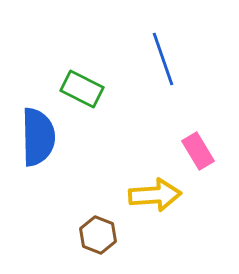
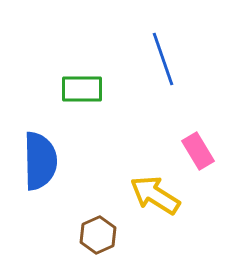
green rectangle: rotated 27 degrees counterclockwise
blue semicircle: moved 2 px right, 24 px down
yellow arrow: rotated 144 degrees counterclockwise
brown hexagon: rotated 15 degrees clockwise
